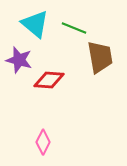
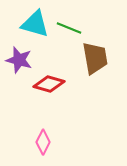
cyan triangle: rotated 24 degrees counterclockwise
green line: moved 5 px left
brown trapezoid: moved 5 px left, 1 px down
red diamond: moved 4 px down; rotated 12 degrees clockwise
